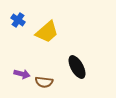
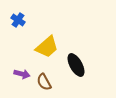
yellow trapezoid: moved 15 px down
black ellipse: moved 1 px left, 2 px up
brown semicircle: rotated 54 degrees clockwise
